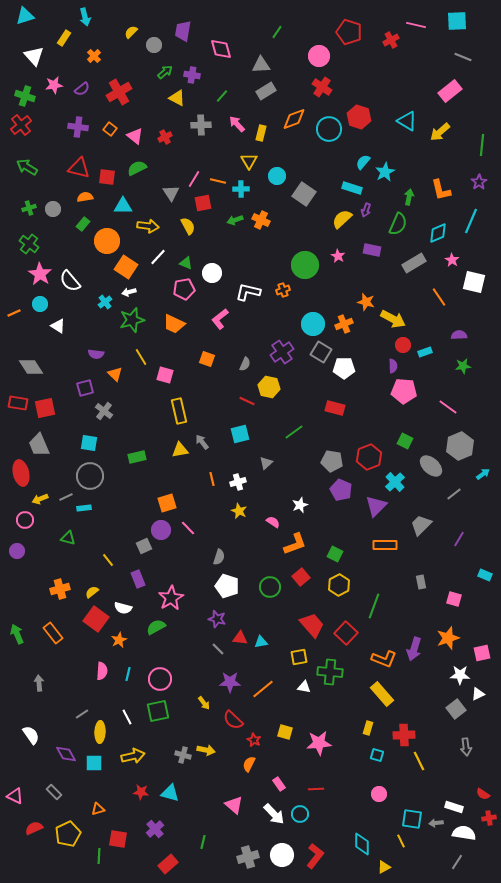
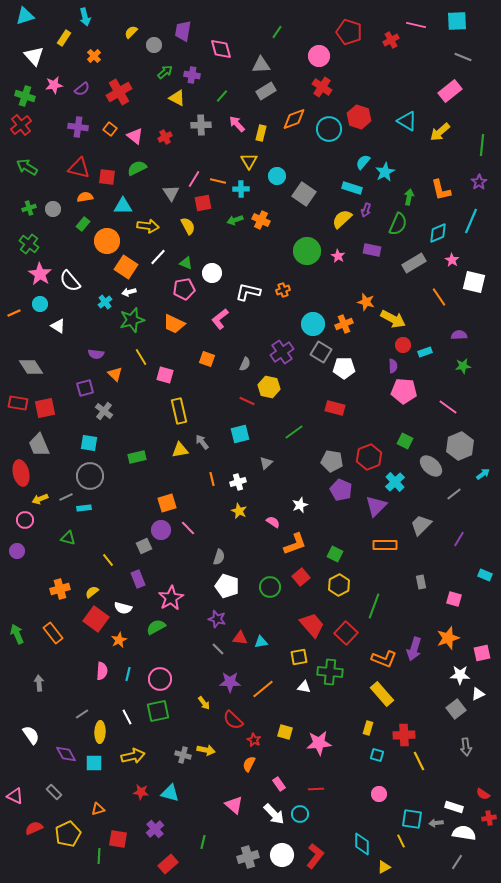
green circle at (305, 265): moved 2 px right, 14 px up
